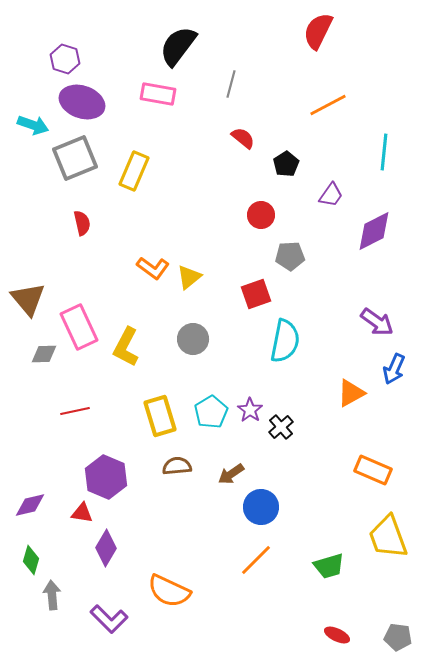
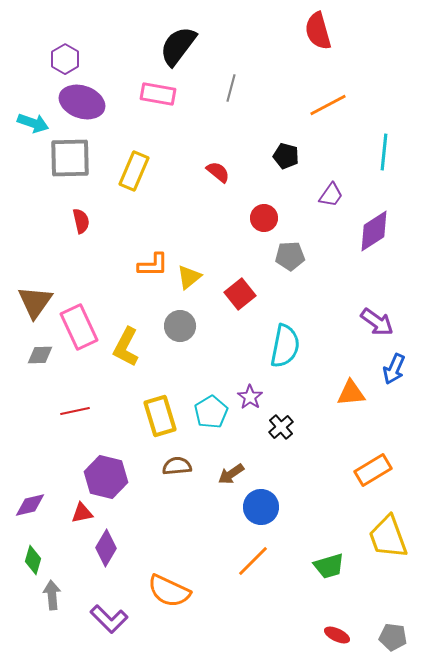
red semicircle at (318, 31): rotated 42 degrees counterclockwise
purple hexagon at (65, 59): rotated 12 degrees clockwise
gray line at (231, 84): moved 4 px down
cyan arrow at (33, 125): moved 2 px up
red semicircle at (243, 138): moved 25 px left, 34 px down
gray square at (75, 158): moved 5 px left; rotated 21 degrees clockwise
black pentagon at (286, 164): moved 8 px up; rotated 25 degrees counterclockwise
red circle at (261, 215): moved 3 px right, 3 px down
red semicircle at (82, 223): moved 1 px left, 2 px up
purple diamond at (374, 231): rotated 6 degrees counterclockwise
orange L-shape at (153, 268): moved 3 px up; rotated 36 degrees counterclockwise
red square at (256, 294): moved 16 px left; rotated 20 degrees counterclockwise
brown triangle at (28, 299): moved 7 px right, 3 px down; rotated 15 degrees clockwise
gray circle at (193, 339): moved 13 px left, 13 px up
cyan semicircle at (285, 341): moved 5 px down
gray diamond at (44, 354): moved 4 px left, 1 px down
orange triangle at (351, 393): rotated 24 degrees clockwise
purple star at (250, 410): moved 13 px up
orange rectangle at (373, 470): rotated 54 degrees counterclockwise
purple hexagon at (106, 477): rotated 9 degrees counterclockwise
red triangle at (82, 513): rotated 20 degrees counterclockwise
green diamond at (31, 560): moved 2 px right
orange line at (256, 560): moved 3 px left, 1 px down
gray pentagon at (398, 637): moved 5 px left
